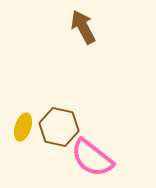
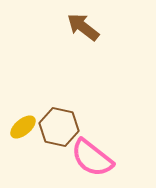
brown arrow: rotated 24 degrees counterclockwise
yellow ellipse: rotated 32 degrees clockwise
